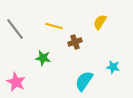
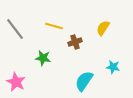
yellow semicircle: moved 3 px right, 6 px down
